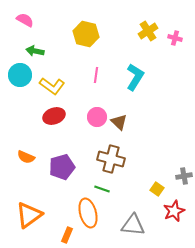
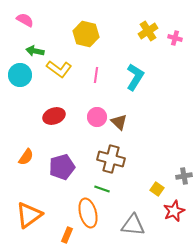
yellow L-shape: moved 7 px right, 17 px up
orange semicircle: rotated 78 degrees counterclockwise
